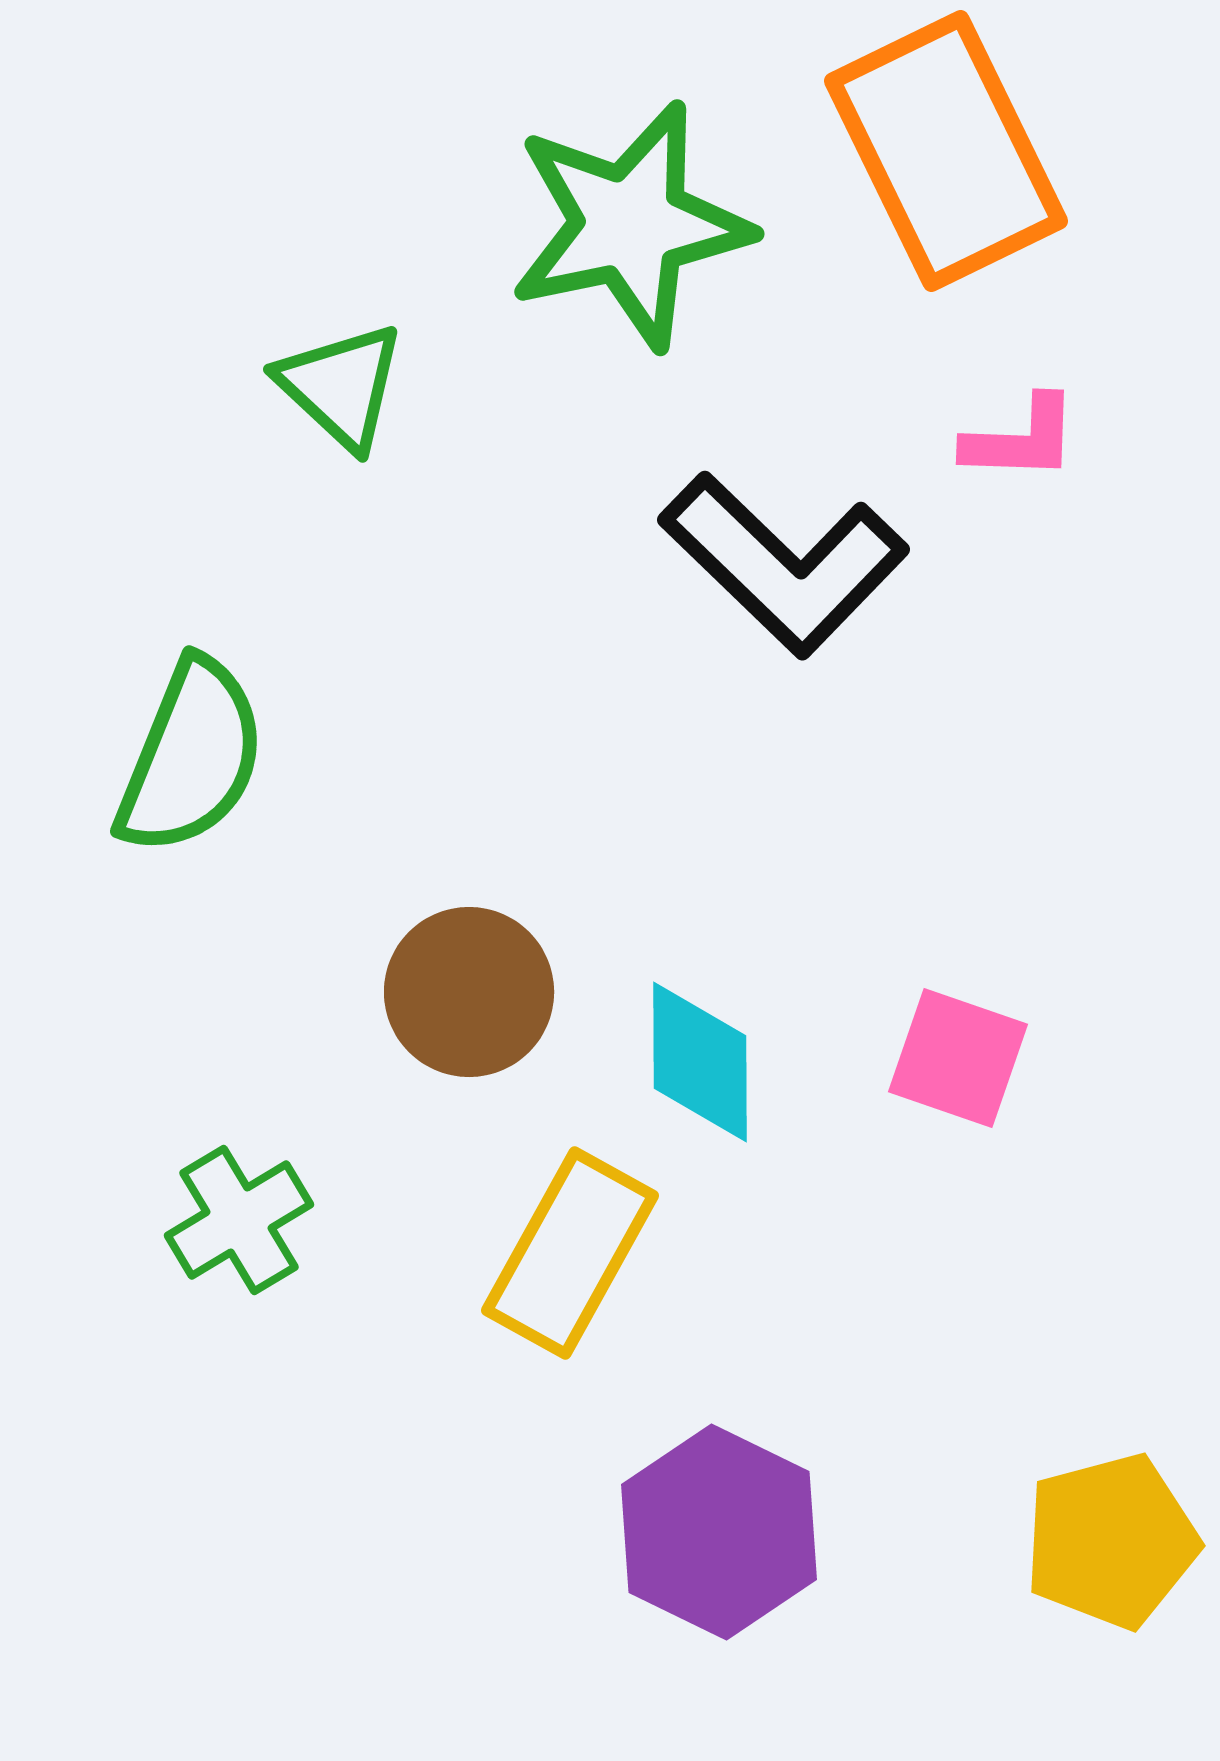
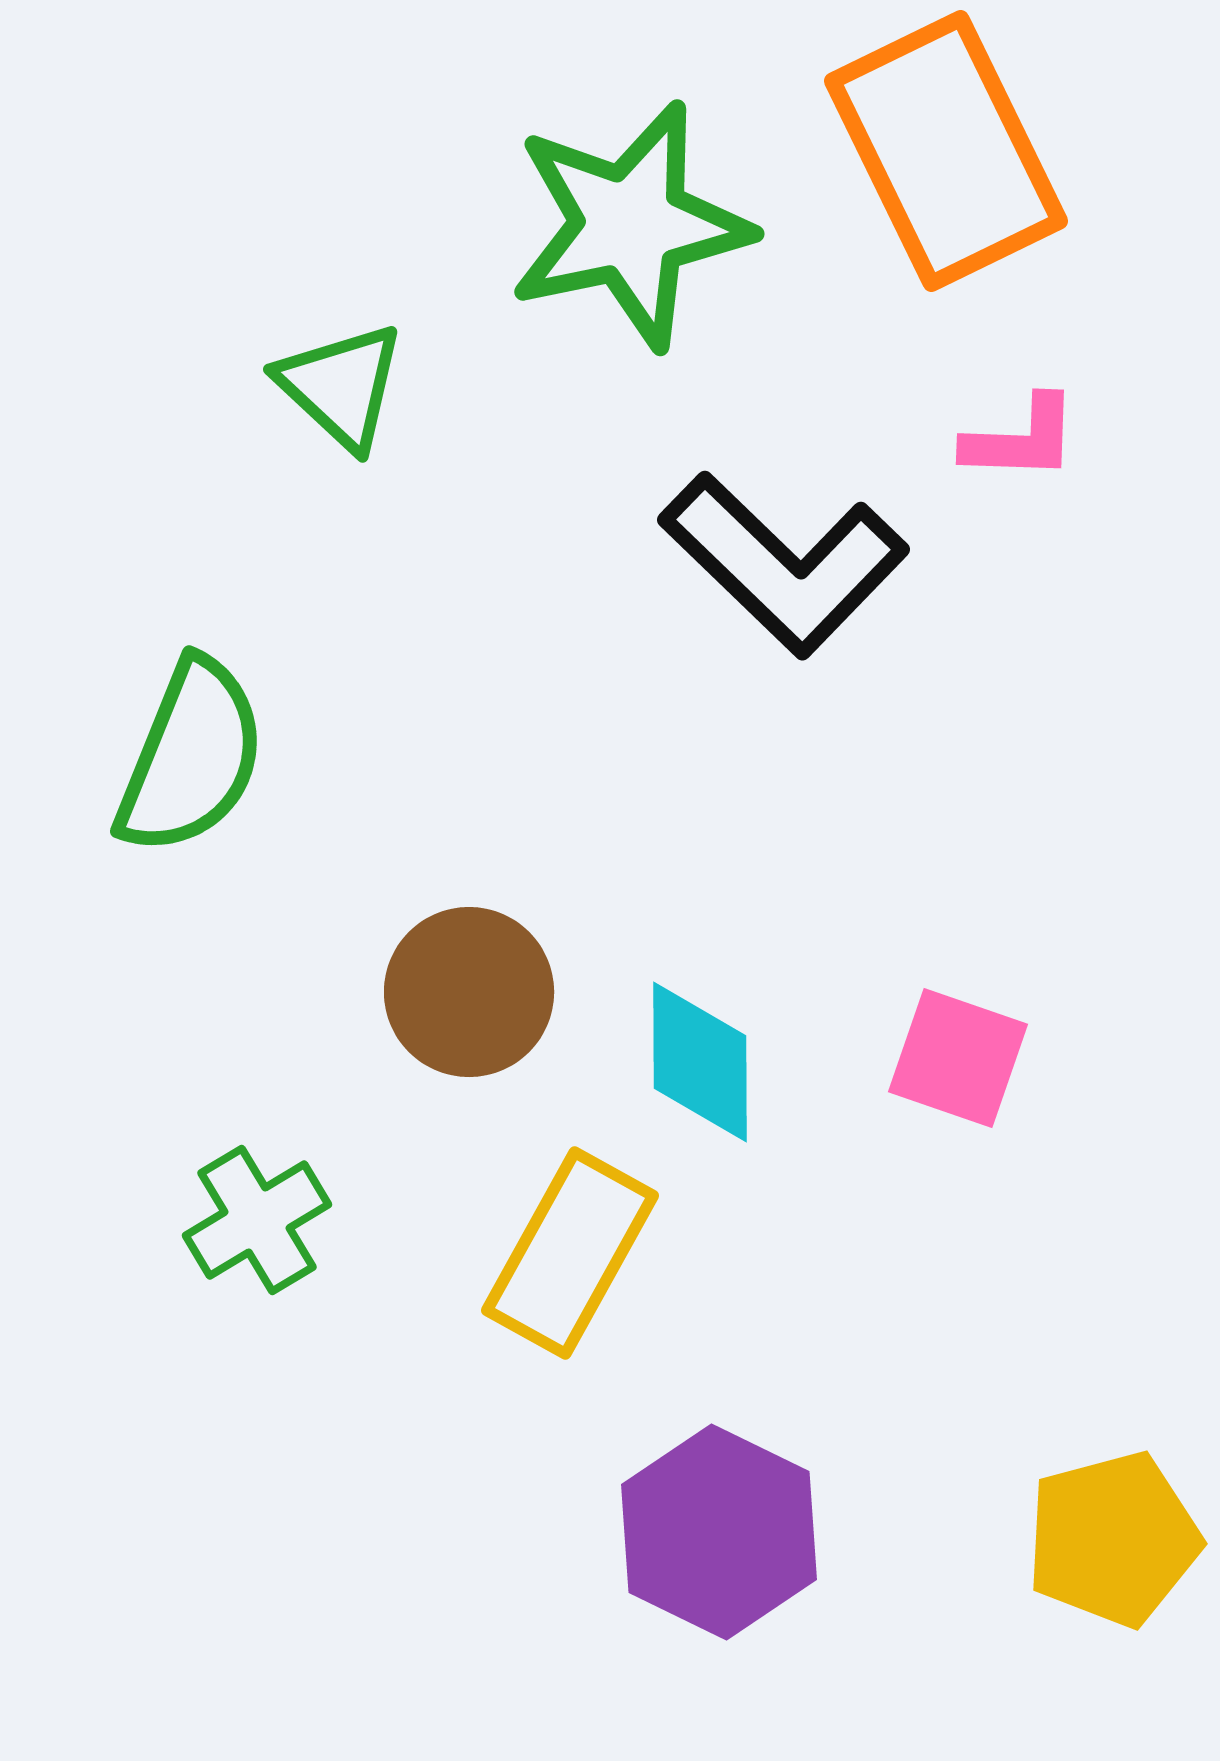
green cross: moved 18 px right
yellow pentagon: moved 2 px right, 2 px up
